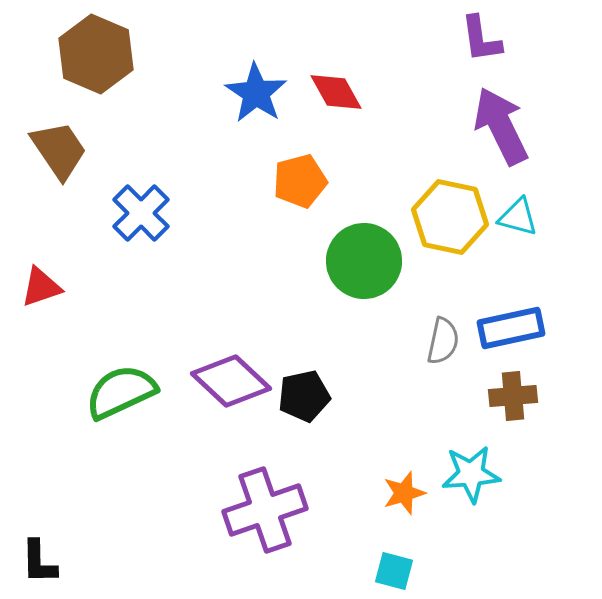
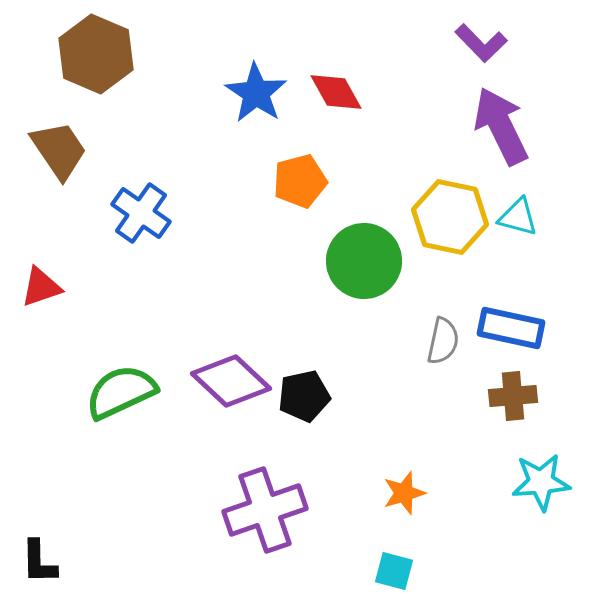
purple L-shape: moved 4 px down; rotated 36 degrees counterclockwise
blue cross: rotated 10 degrees counterclockwise
blue rectangle: rotated 24 degrees clockwise
cyan star: moved 70 px right, 8 px down
